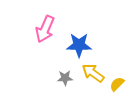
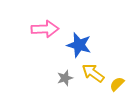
pink arrow: rotated 116 degrees counterclockwise
blue star: rotated 15 degrees clockwise
gray star: rotated 14 degrees counterclockwise
